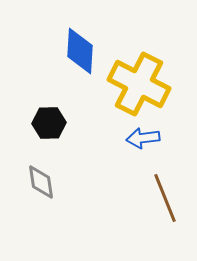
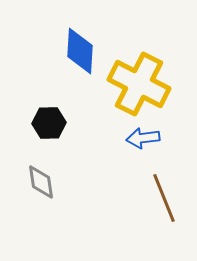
brown line: moved 1 px left
